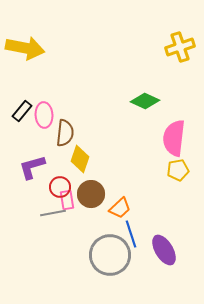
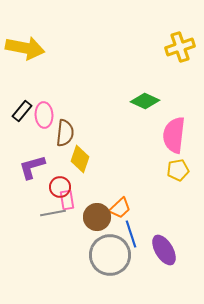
pink semicircle: moved 3 px up
brown circle: moved 6 px right, 23 px down
